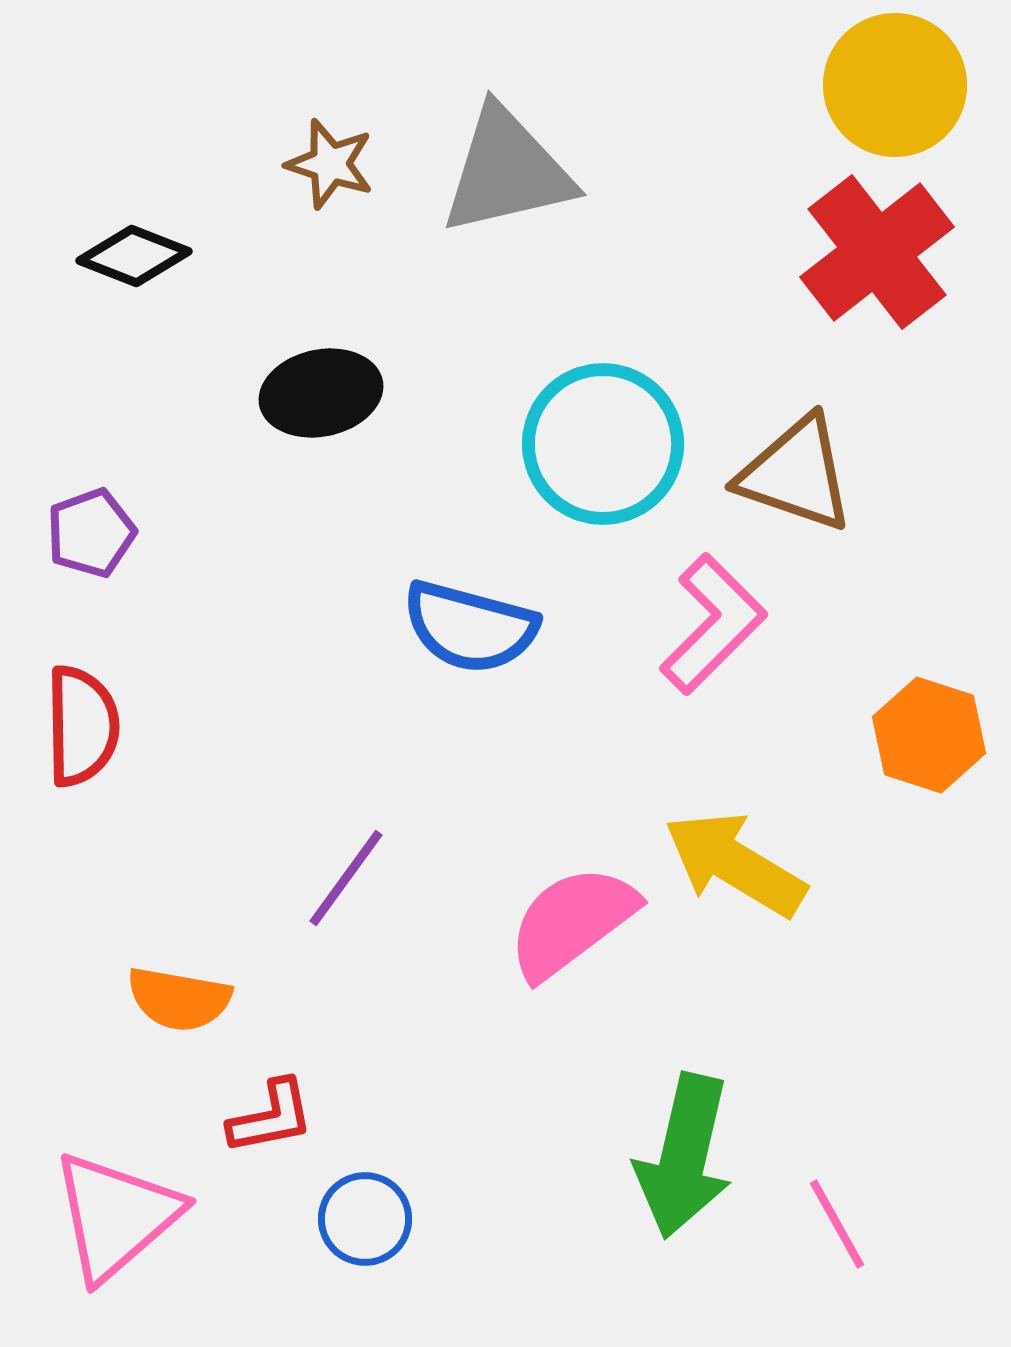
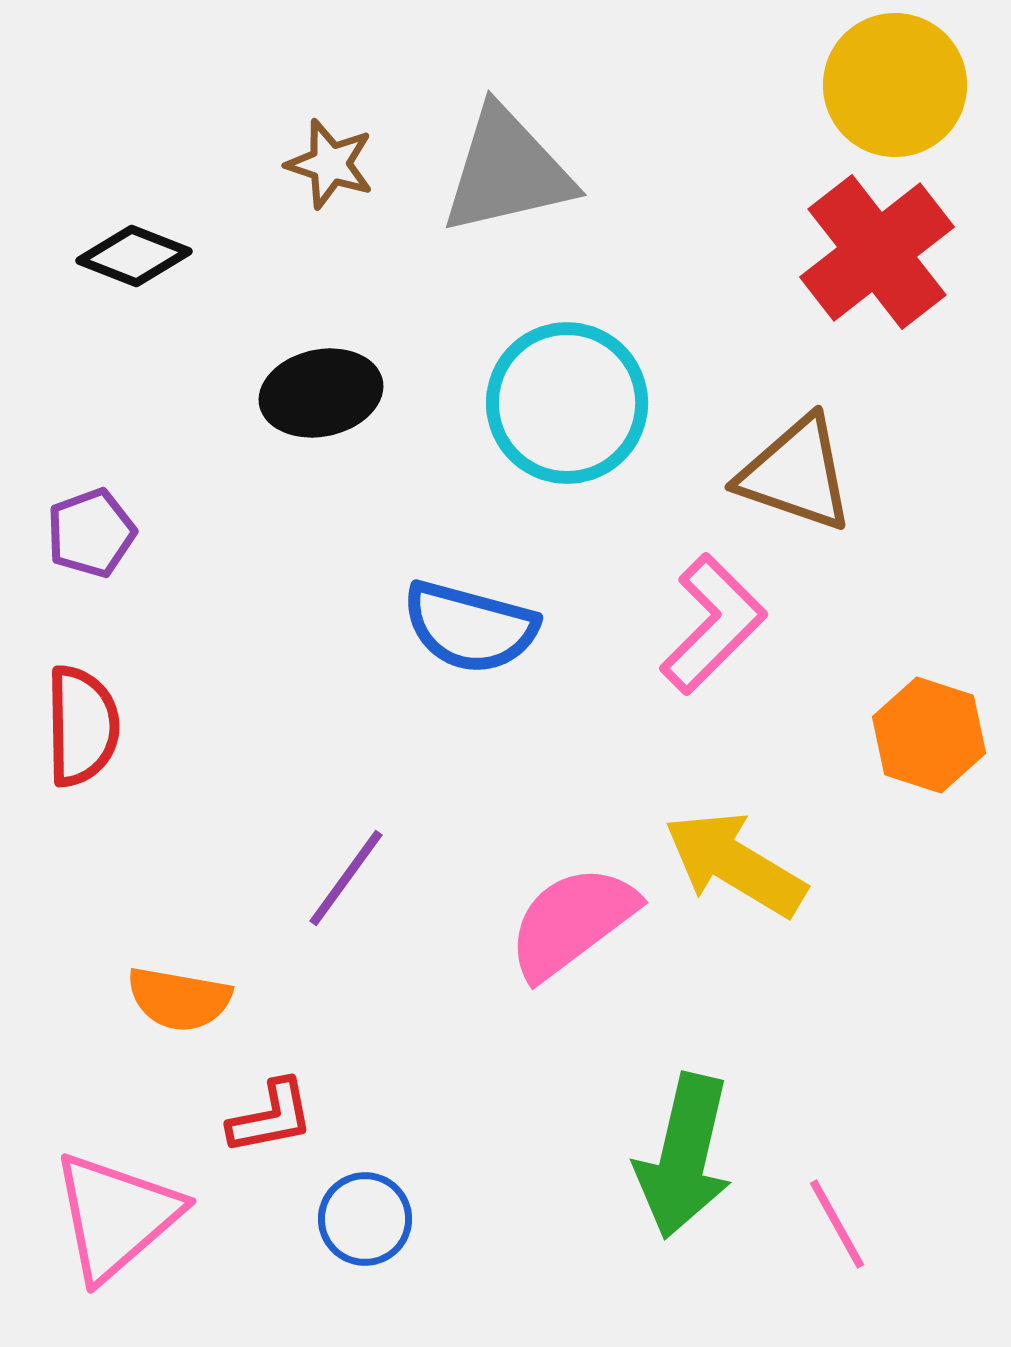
cyan circle: moved 36 px left, 41 px up
